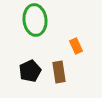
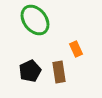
green ellipse: rotated 32 degrees counterclockwise
orange rectangle: moved 3 px down
